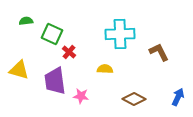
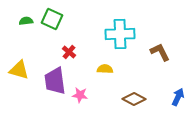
green square: moved 15 px up
brown L-shape: moved 1 px right
pink star: moved 1 px left, 1 px up
